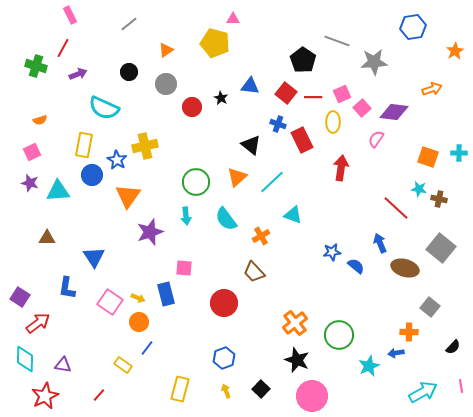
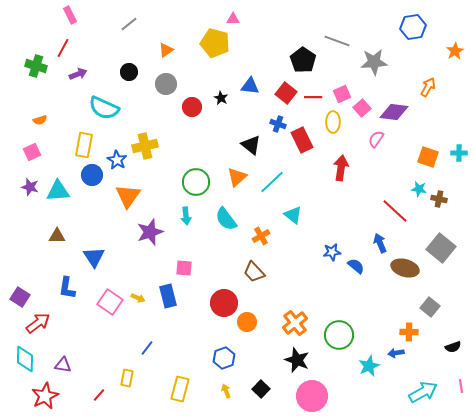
orange arrow at (432, 89): moved 4 px left, 2 px up; rotated 42 degrees counterclockwise
purple star at (30, 183): moved 4 px down
red line at (396, 208): moved 1 px left, 3 px down
cyan triangle at (293, 215): rotated 18 degrees clockwise
brown triangle at (47, 238): moved 10 px right, 2 px up
blue rectangle at (166, 294): moved 2 px right, 2 px down
orange circle at (139, 322): moved 108 px right
black semicircle at (453, 347): rotated 28 degrees clockwise
yellow rectangle at (123, 365): moved 4 px right, 13 px down; rotated 66 degrees clockwise
